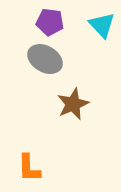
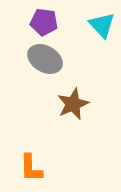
purple pentagon: moved 6 px left
orange L-shape: moved 2 px right
